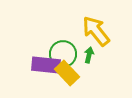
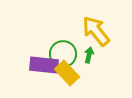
purple rectangle: moved 2 px left
